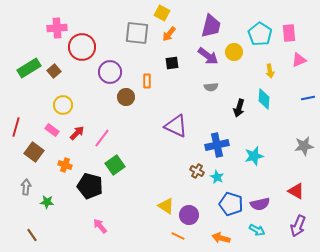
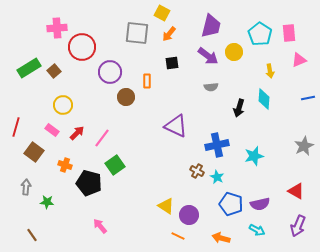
gray star at (304, 146): rotated 18 degrees counterclockwise
black pentagon at (90, 186): moved 1 px left, 3 px up
